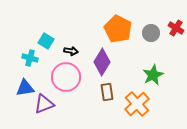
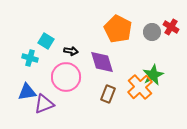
red cross: moved 5 px left, 1 px up
gray circle: moved 1 px right, 1 px up
purple diamond: rotated 48 degrees counterclockwise
blue triangle: moved 2 px right, 4 px down
brown rectangle: moved 1 px right, 2 px down; rotated 30 degrees clockwise
orange cross: moved 3 px right, 17 px up
